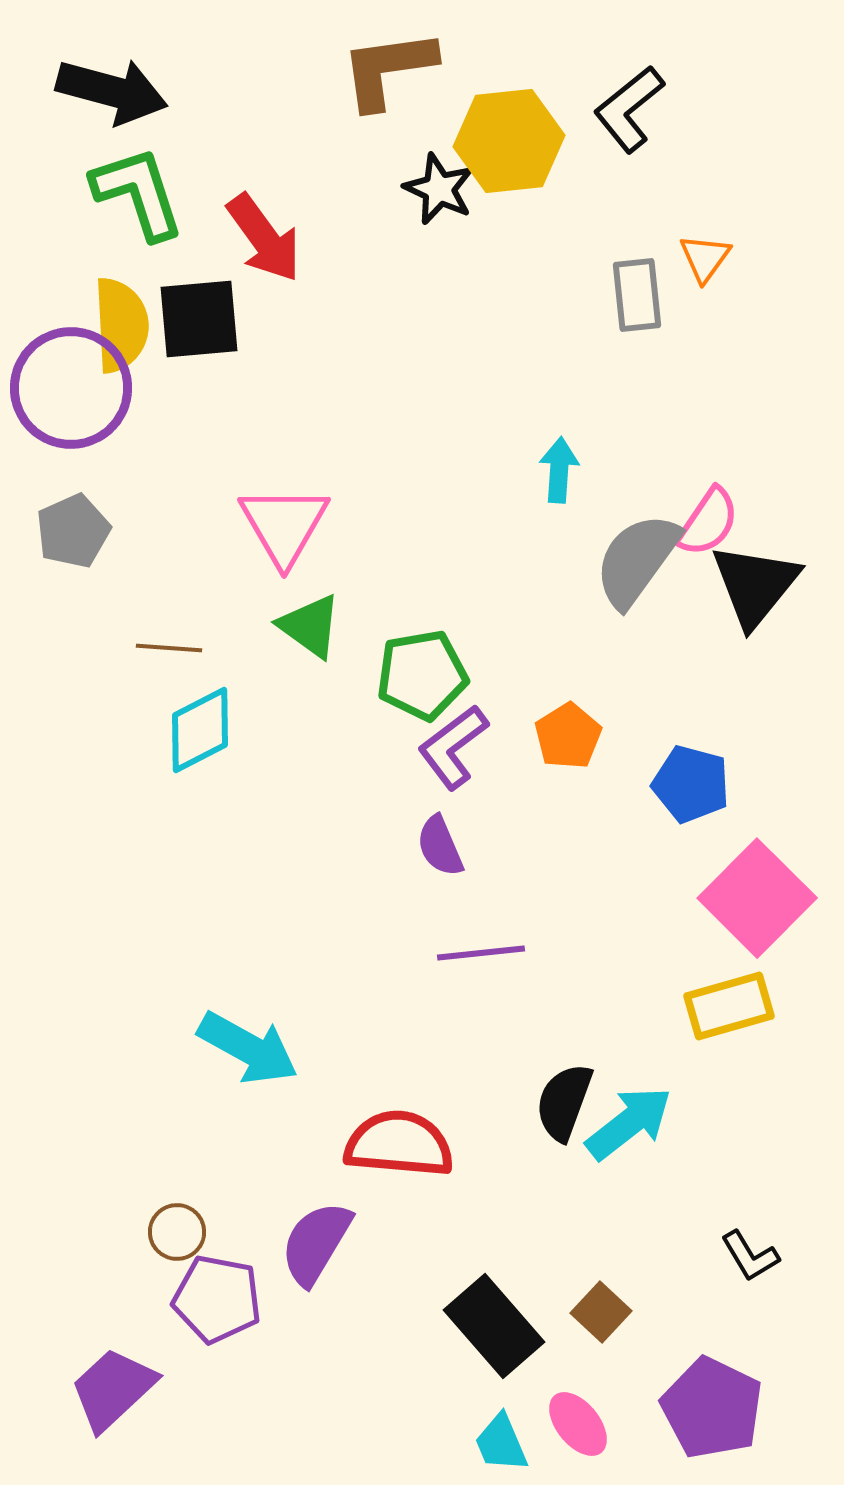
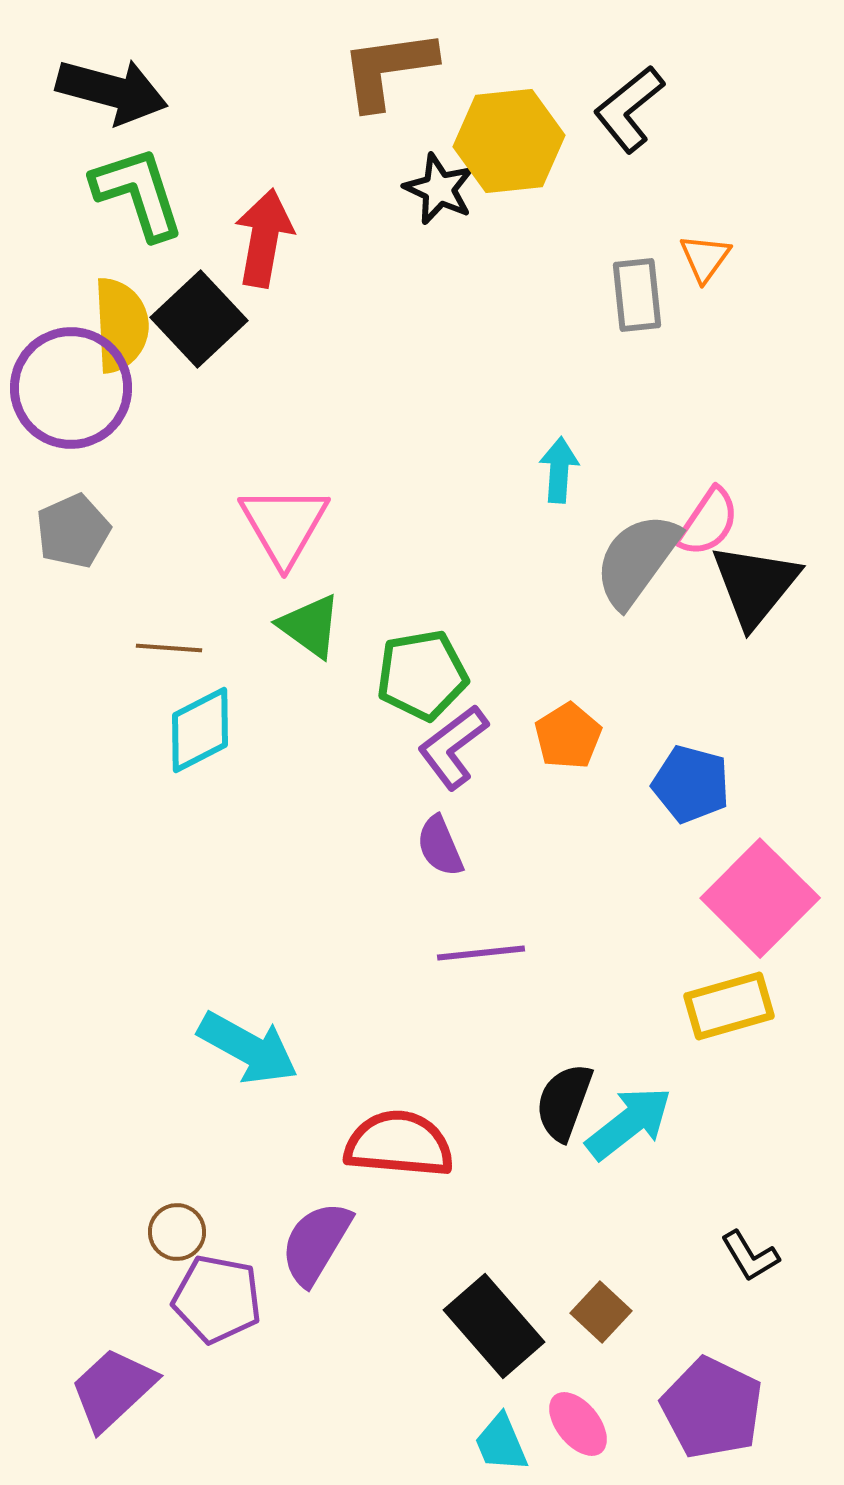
red arrow at (264, 238): rotated 134 degrees counterclockwise
black square at (199, 319): rotated 38 degrees counterclockwise
pink square at (757, 898): moved 3 px right
